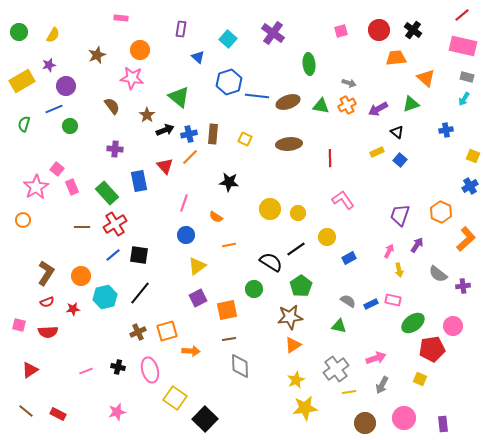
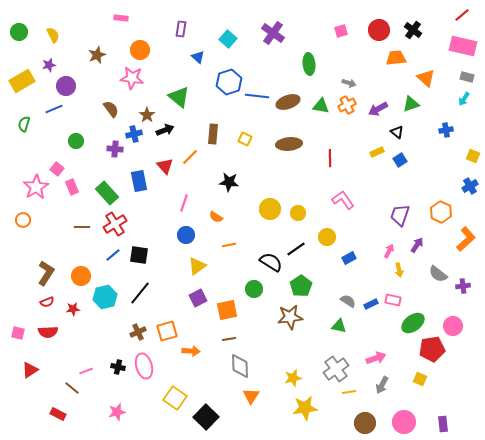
yellow semicircle at (53, 35): rotated 56 degrees counterclockwise
brown semicircle at (112, 106): moved 1 px left, 3 px down
green circle at (70, 126): moved 6 px right, 15 px down
blue cross at (189, 134): moved 55 px left
blue square at (400, 160): rotated 16 degrees clockwise
pink square at (19, 325): moved 1 px left, 8 px down
orange triangle at (293, 345): moved 42 px left, 51 px down; rotated 24 degrees counterclockwise
pink ellipse at (150, 370): moved 6 px left, 4 px up
yellow star at (296, 380): moved 3 px left, 2 px up; rotated 12 degrees clockwise
brown line at (26, 411): moved 46 px right, 23 px up
pink circle at (404, 418): moved 4 px down
black square at (205, 419): moved 1 px right, 2 px up
